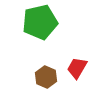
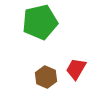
red trapezoid: moved 1 px left, 1 px down
